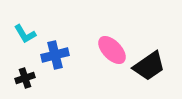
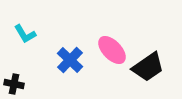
blue cross: moved 15 px right, 5 px down; rotated 32 degrees counterclockwise
black trapezoid: moved 1 px left, 1 px down
black cross: moved 11 px left, 6 px down; rotated 30 degrees clockwise
